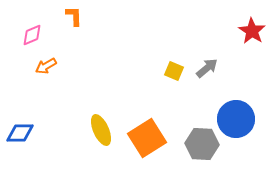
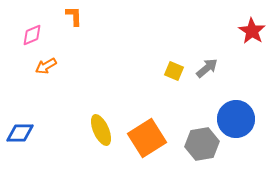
gray hexagon: rotated 12 degrees counterclockwise
